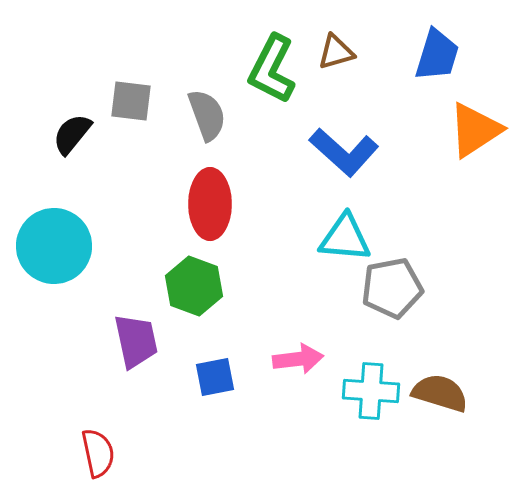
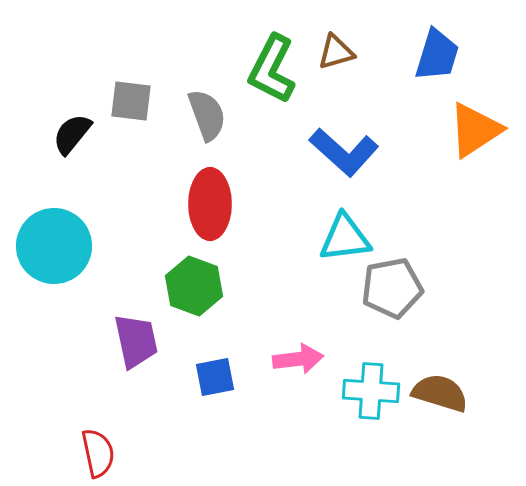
cyan triangle: rotated 12 degrees counterclockwise
